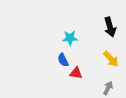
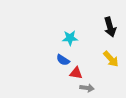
blue semicircle: rotated 32 degrees counterclockwise
gray arrow: moved 21 px left; rotated 72 degrees clockwise
